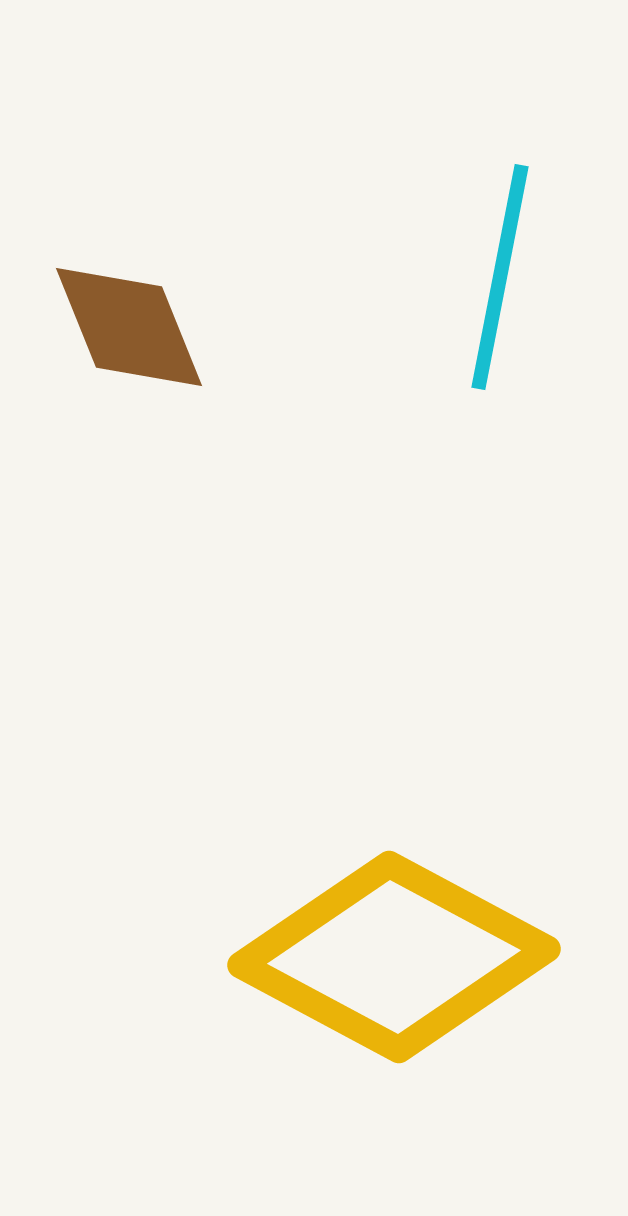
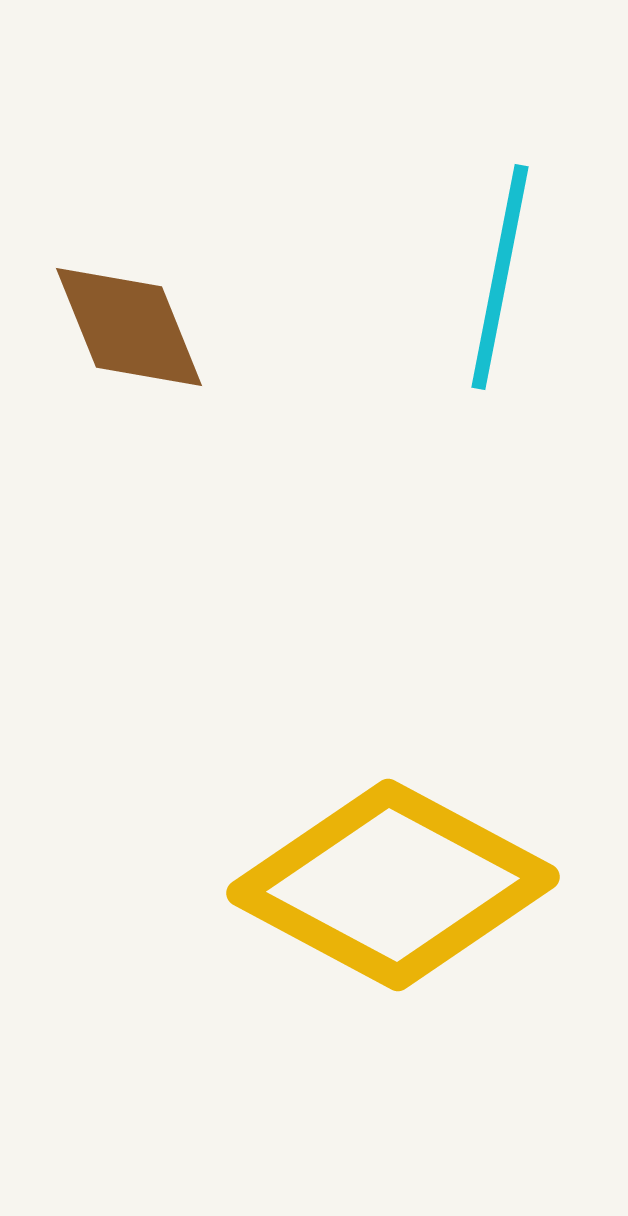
yellow diamond: moved 1 px left, 72 px up
